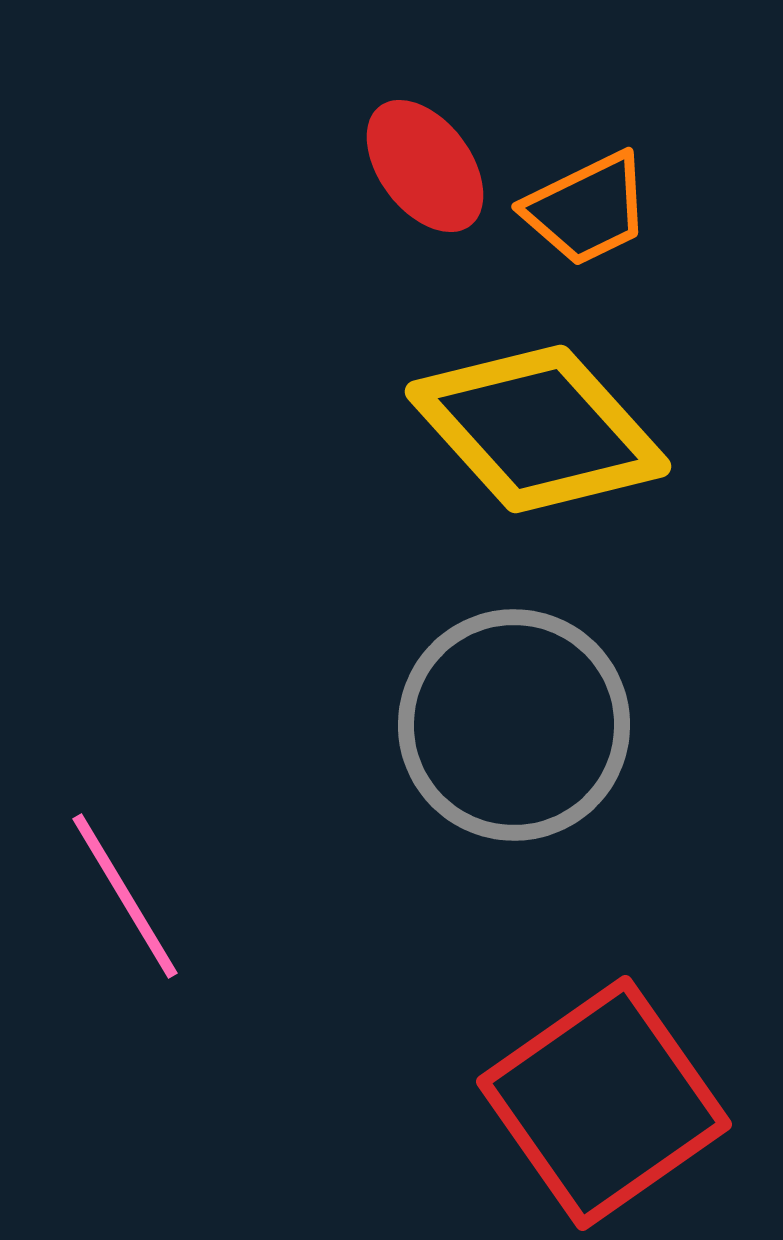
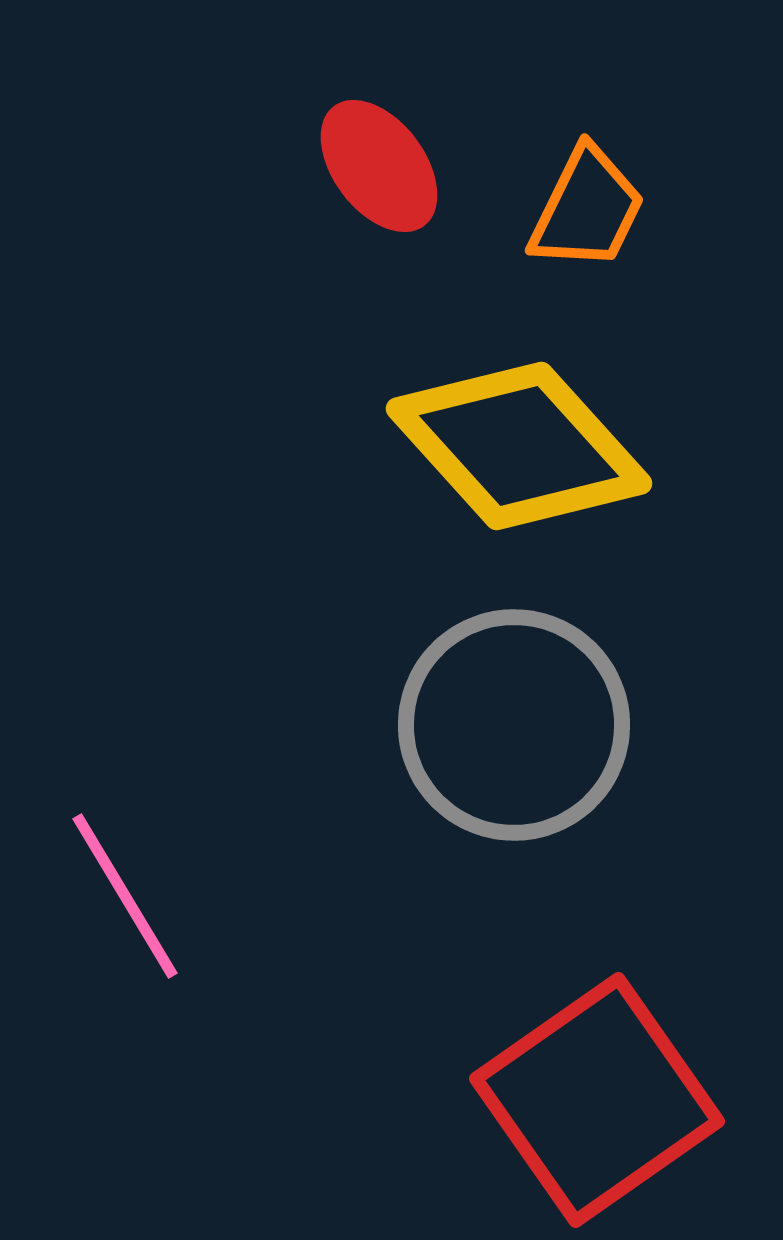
red ellipse: moved 46 px left
orange trapezoid: rotated 38 degrees counterclockwise
yellow diamond: moved 19 px left, 17 px down
red square: moved 7 px left, 3 px up
